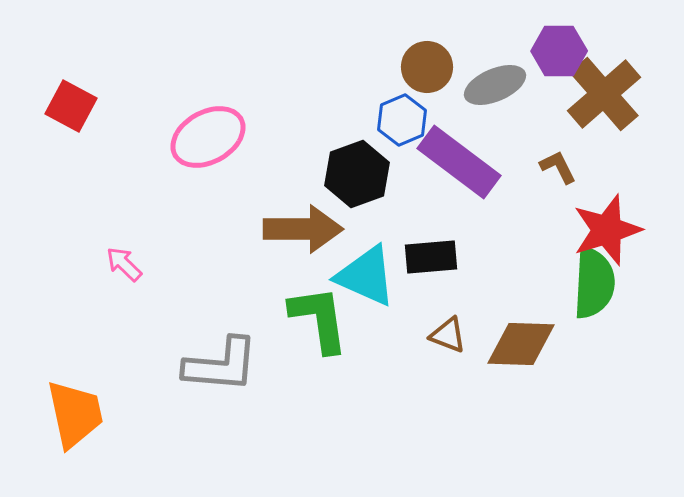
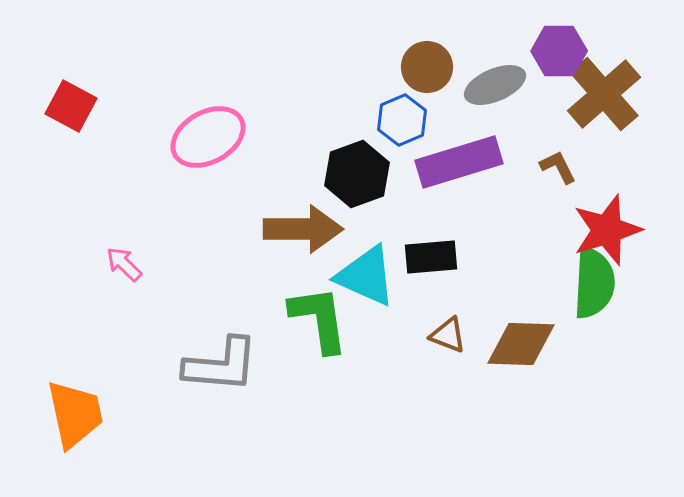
purple rectangle: rotated 54 degrees counterclockwise
